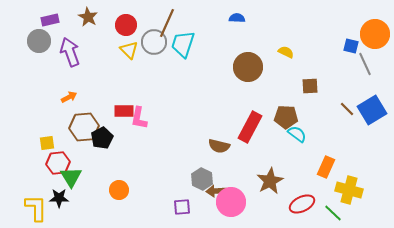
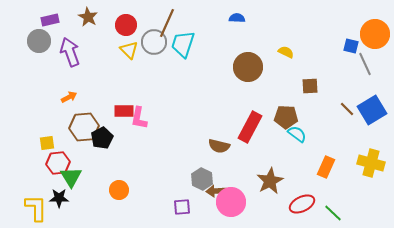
yellow cross at (349, 190): moved 22 px right, 27 px up
